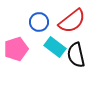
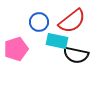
cyan rectangle: moved 2 px right, 6 px up; rotated 25 degrees counterclockwise
black semicircle: rotated 65 degrees counterclockwise
